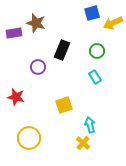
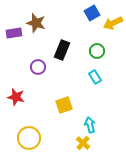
blue square: rotated 14 degrees counterclockwise
